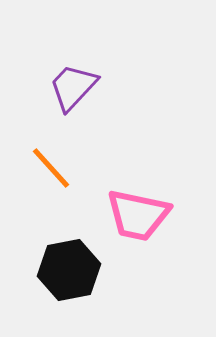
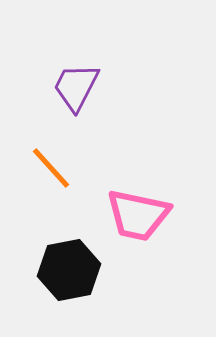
purple trapezoid: moved 3 px right; rotated 16 degrees counterclockwise
